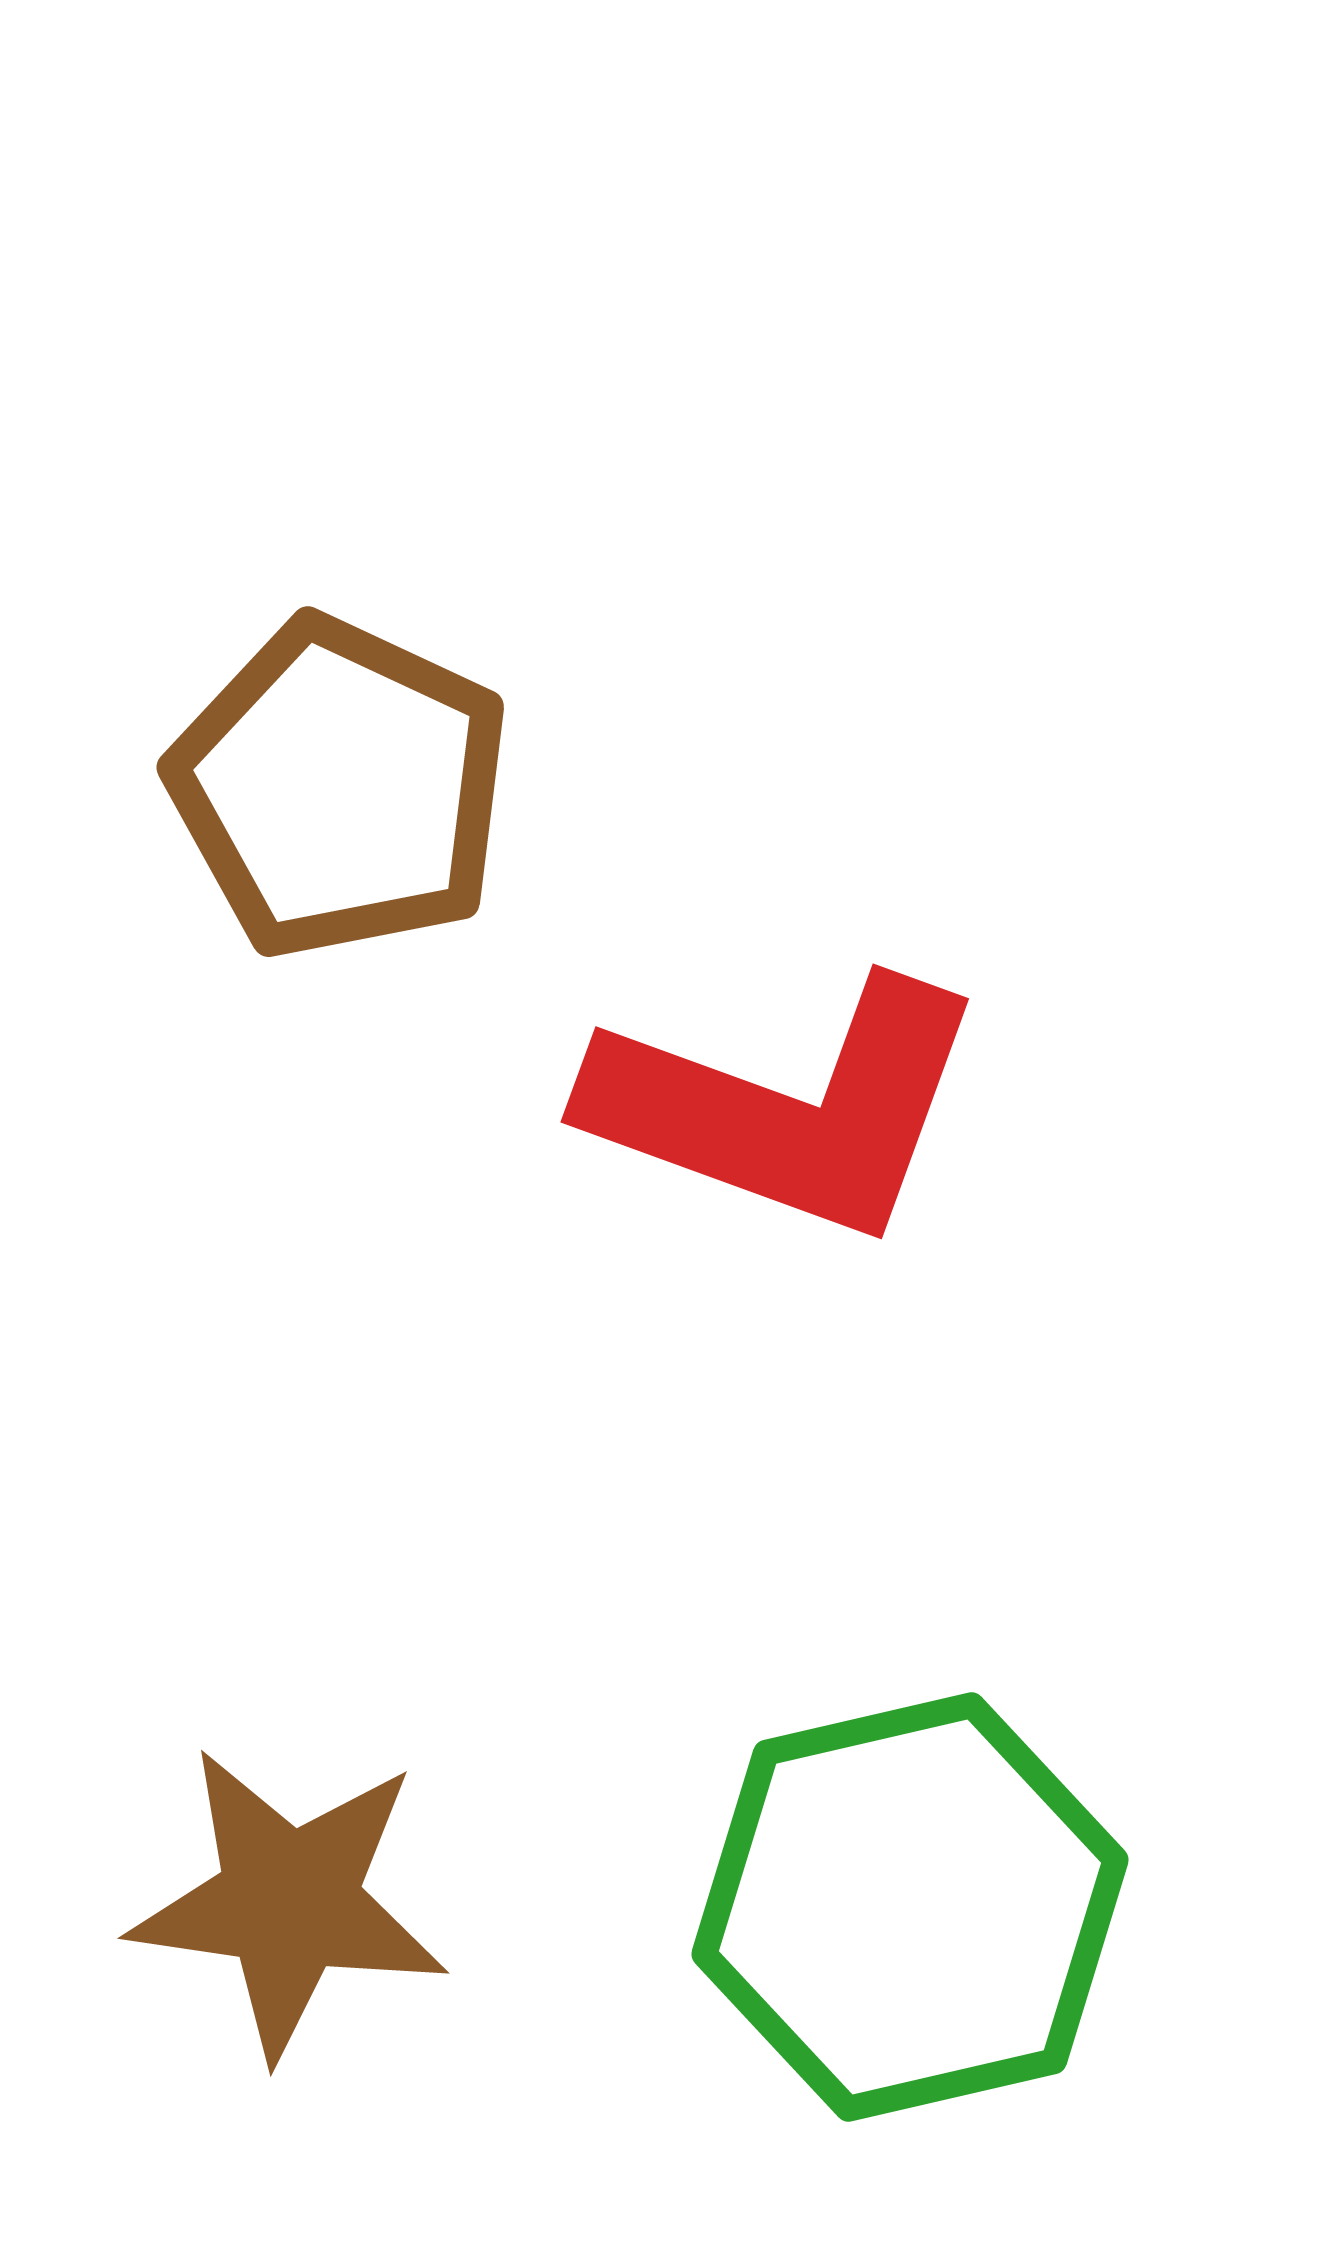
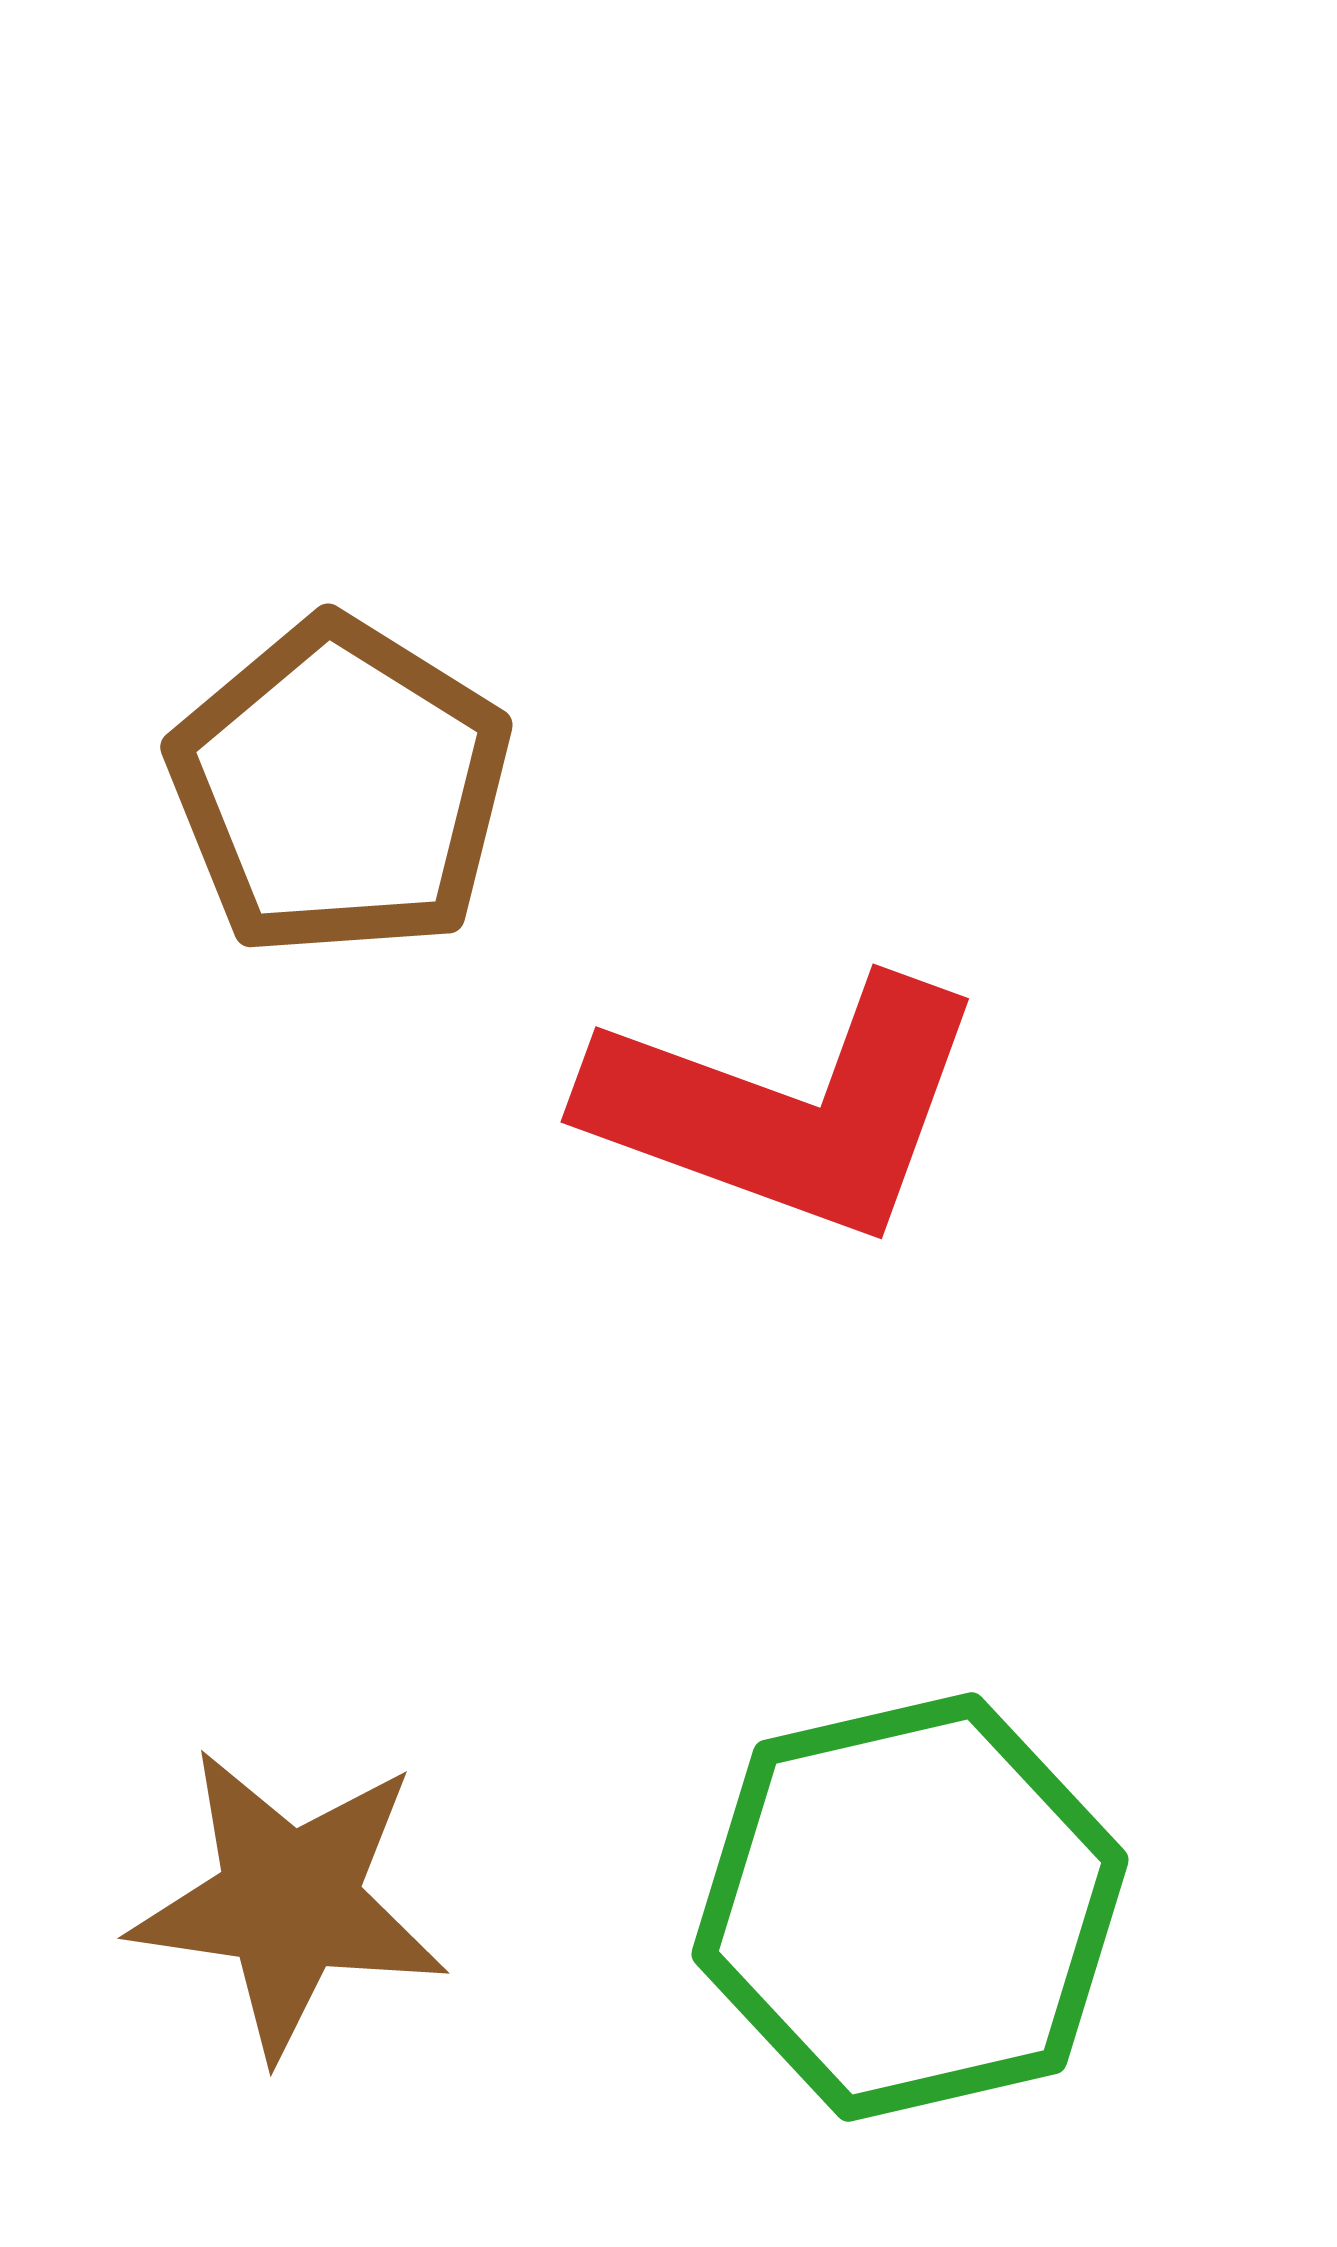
brown pentagon: rotated 7 degrees clockwise
